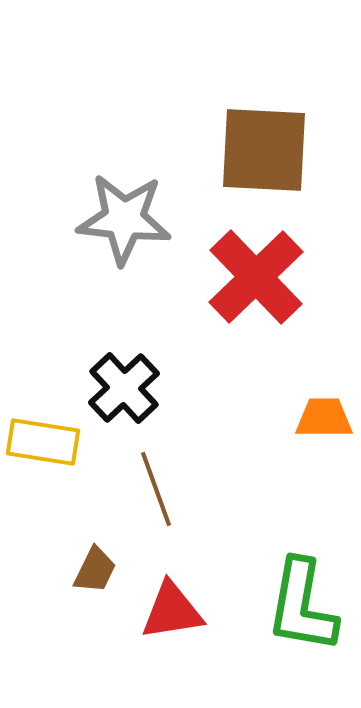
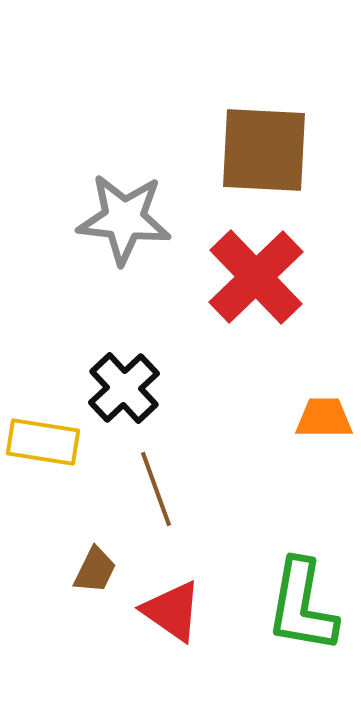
red triangle: rotated 44 degrees clockwise
